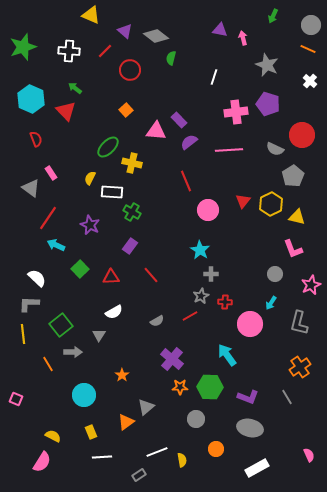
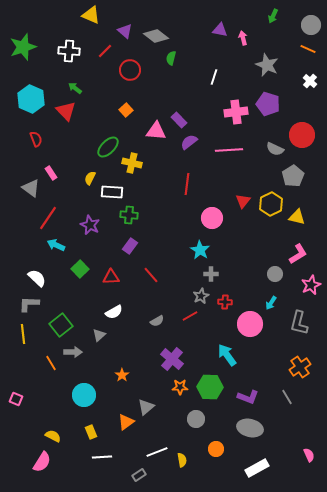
red line at (186, 181): moved 1 px right, 3 px down; rotated 30 degrees clockwise
pink circle at (208, 210): moved 4 px right, 8 px down
green cross at (132, 212): moved 3 px left, 3 px down; rotated 24 degrees counterclockwise
pink L-shape at (293, 249): moved 5 px right, 5 px down; rotated 100 degrees counterclockwise
gray triangle at (99, 335): rotated 16 degrees clockwise
orange line at (48, 364): moved 3 px right, 1 px up
